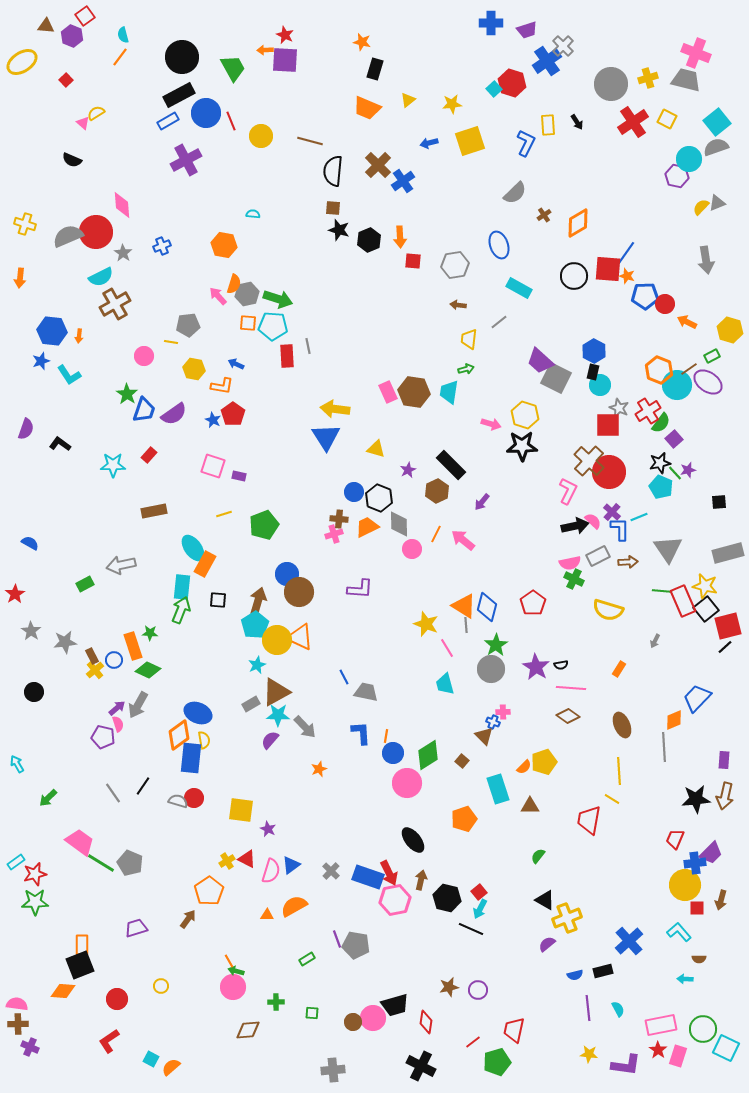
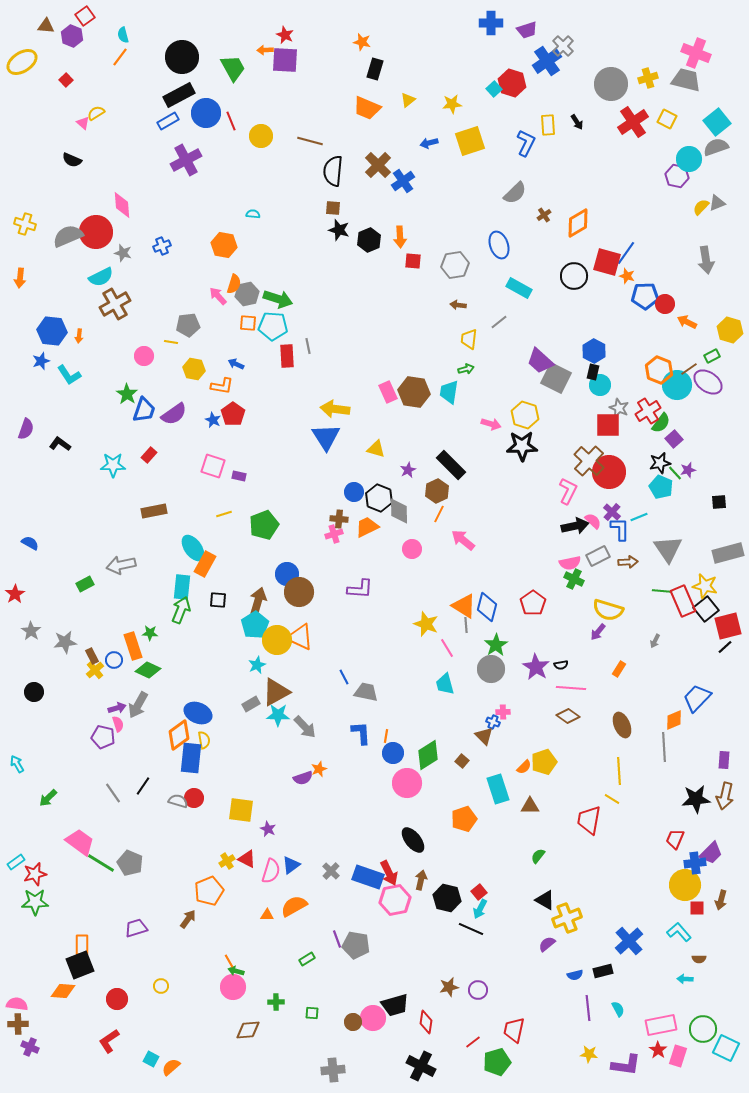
gray star at (123, 253): rotated 18 degrees counterclockwise
red square at (608, 269): moved 1 px left, 7 px up; rotated 12 degrees clockwise
purple arrow at (482, 502): moved 116 px right, 130 px down
gray diamond at (399, 524): moved 13 px up
orange line at (436, 534): moved 3 px right, 20 px up
purple arrow at (117, 708): rotated 24 degrees clockwise
purple semicircle at (270, 740): moved 33 px right, 38 px down; rotated 150 degrees counterclockwise
orange pentagon at (209, 891): rotated 12 degrees clockwise
